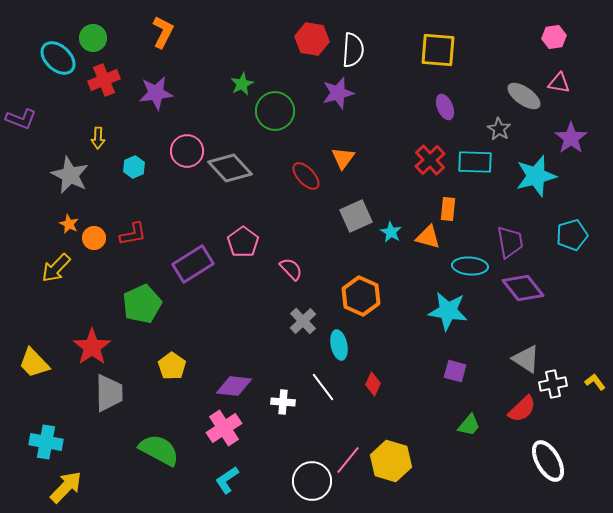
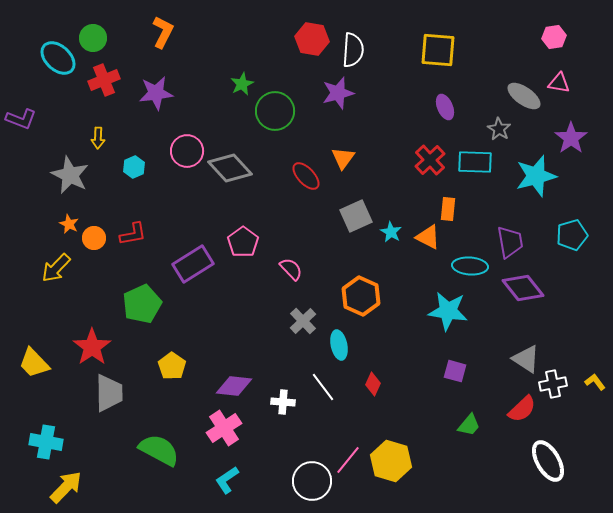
orange triangle at (428, 237): rotated 12 degrees clockwise
